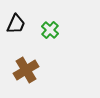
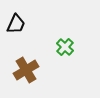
green cross: moved 15 px right, 17 px down
